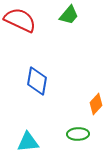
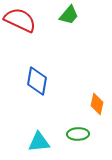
orange diamond: moved 1 px right; rotated 30 degrees counterclockwise
cyan triangle: moved 11 px right
